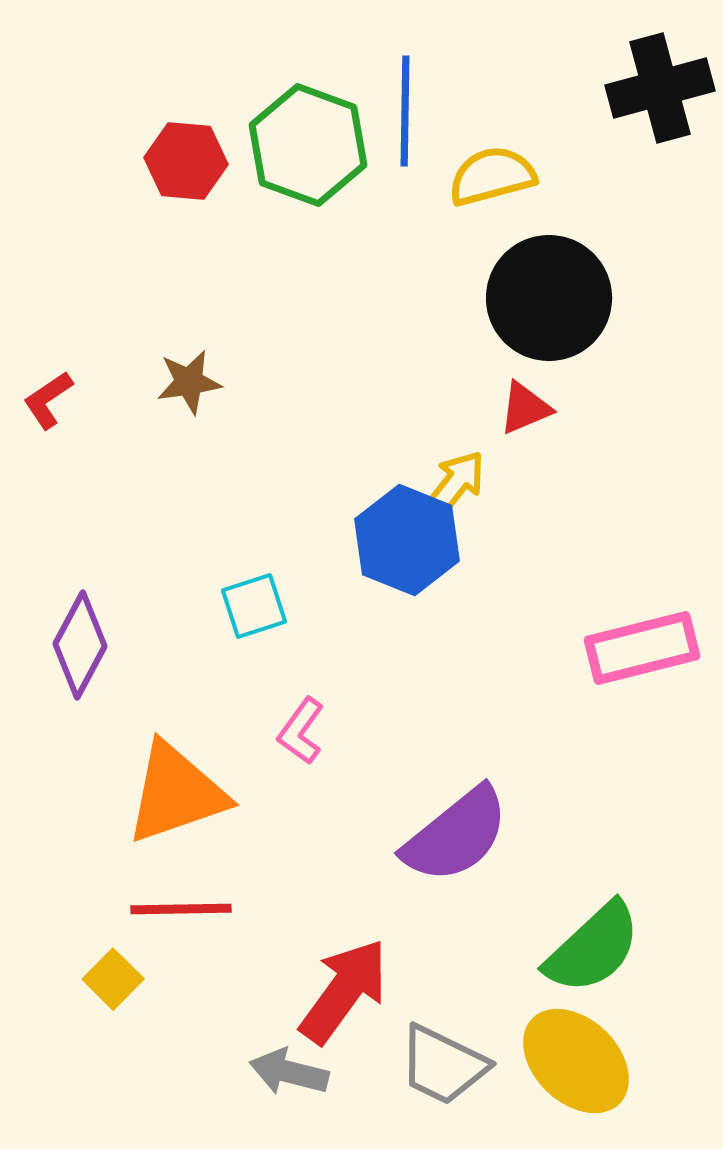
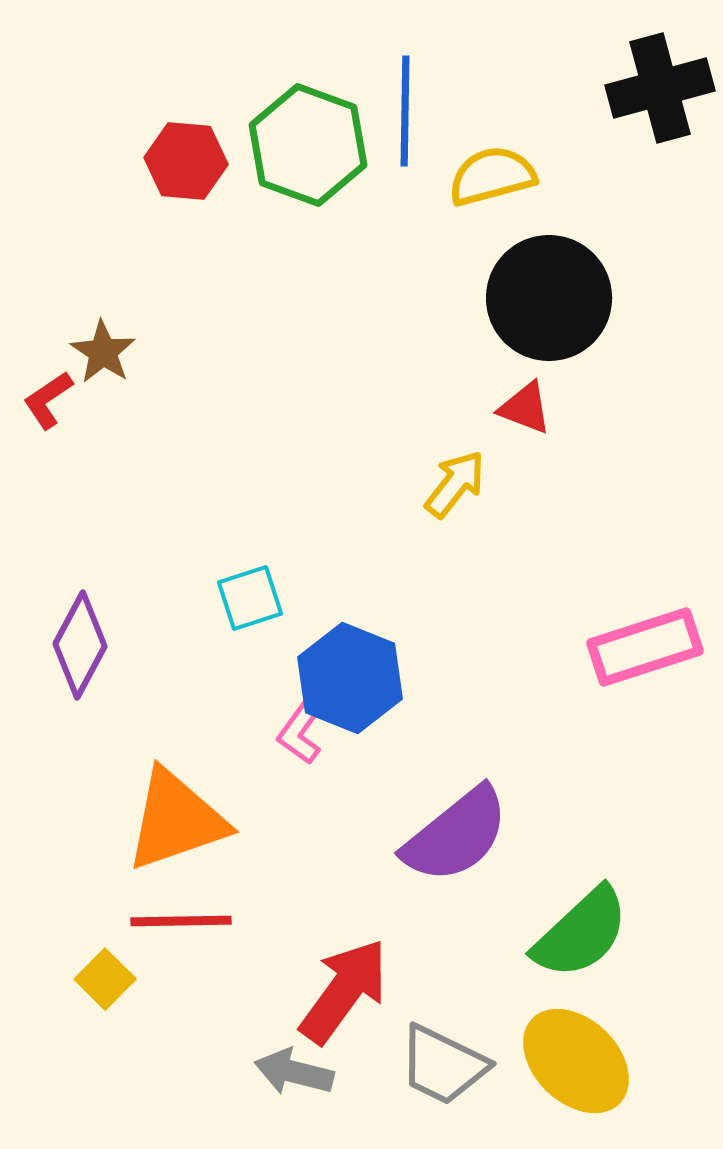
brown star: moved 86 px left, 30 px up; rotated 30 degrees counterclockwise
red triangle: rotated 44 degrees clockwise
blue hexagon: moved 57 px left, 138 px down
cyan square: moved 4 px left, 8 px up
pink rectangle: moved 3 px right, 1 px up; rotated 4 degrees counterclockwise
orange triangle: moved 27 px down
red line: moved 12 px down
green semicircle: moved 12 px left, 15 px up
yellow square: moved 8 px left
gray arrow: moved 5 px right
